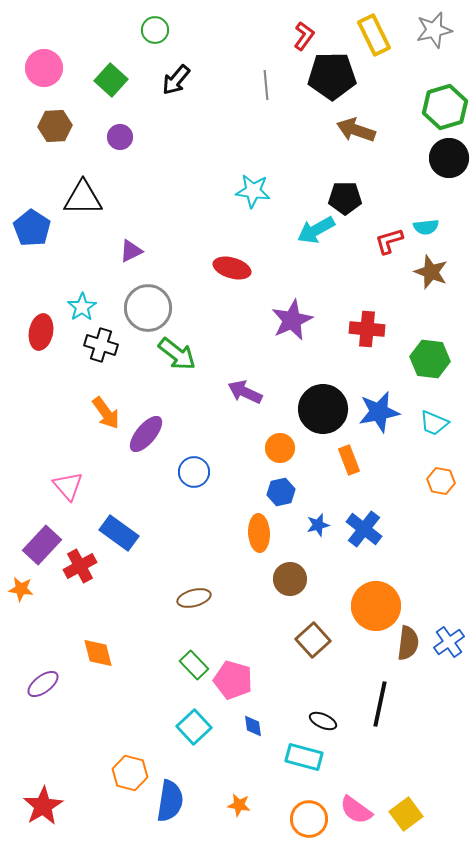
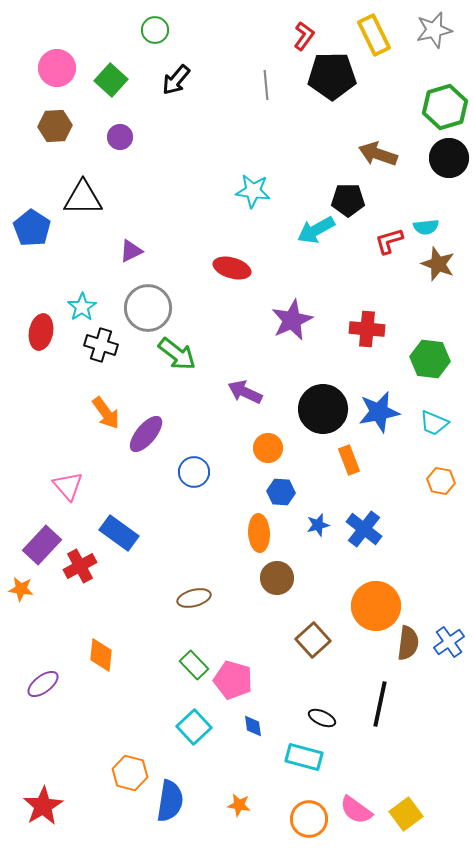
pink circle at (44, 68): moved 13 px right
brown arrow at (356, 130): moved 22 px right, 24 px down
black pentagon at (345, 198): moved 3 px right, 2 px down
brown star at (431, 272): moved 7 px right, 8 px up
orange circle at (280, 448): moved 12 px left
blue hexagon at (281, 492): rotated 16 degrees clockwise
brown circle at (290, 579): moved 13 px left, 1 px up
orange diamond at (98, 653): moved 3 px right, 2 px down; rotated 20 degrees clockwise
black ellipse at (323, 721): moved 1 px left, 3 px up
